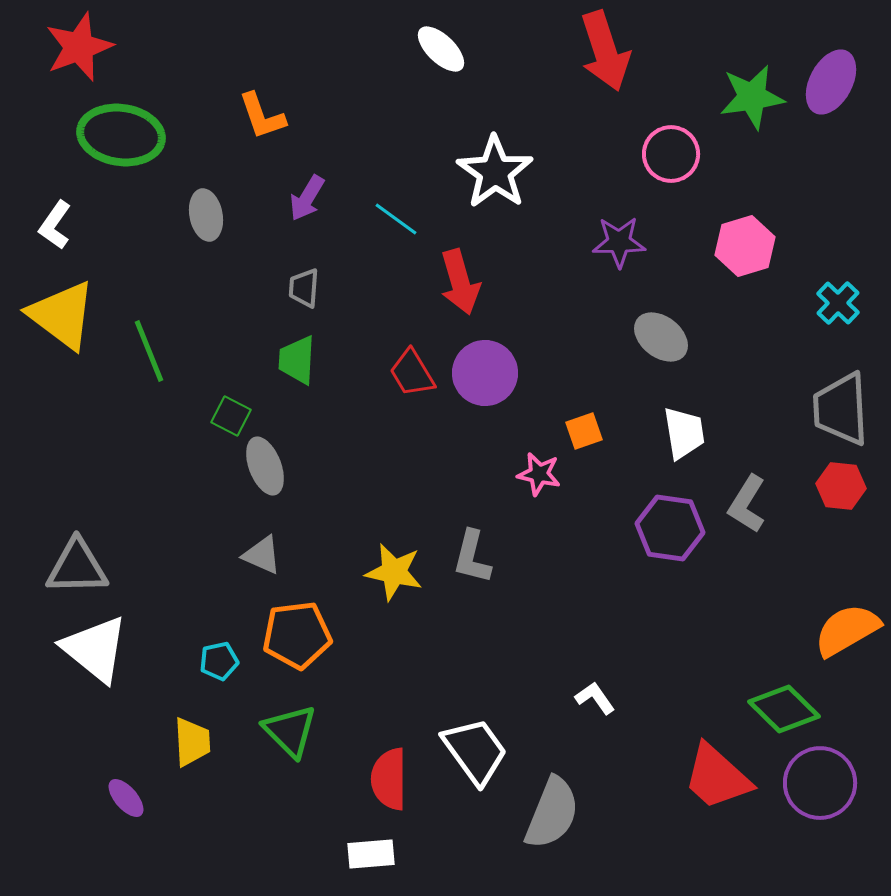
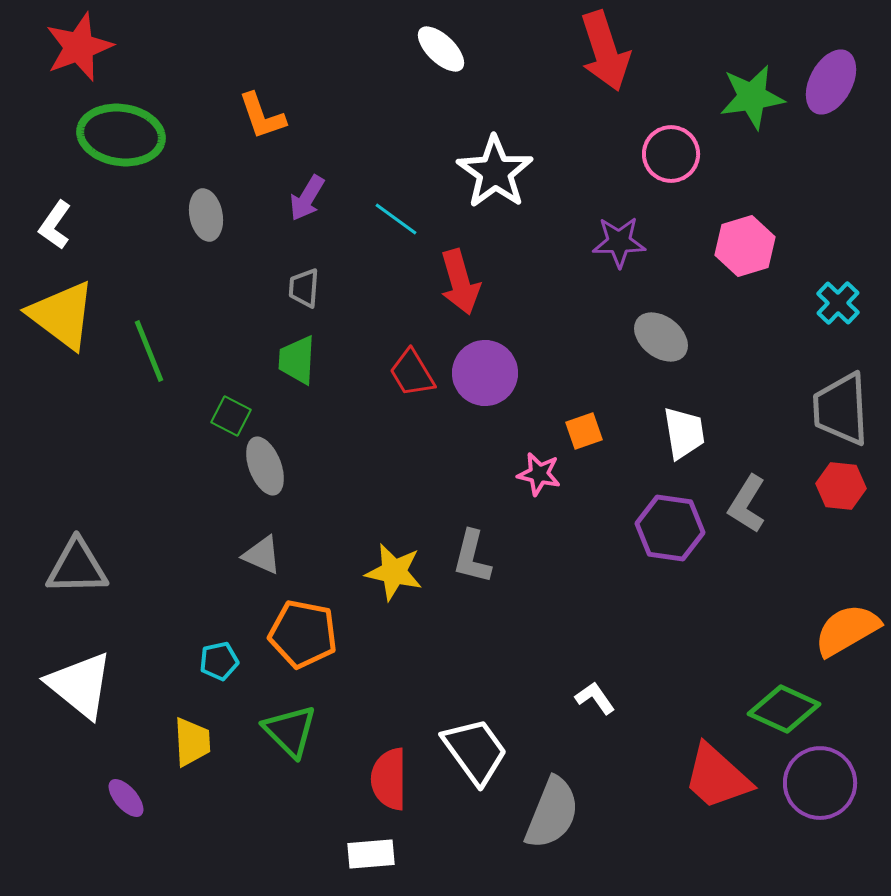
orange pentagon at (297, 635): moved 6 px right, 1 px up; rotated 18 degrees clockwise
white triangle at (95, 649): moved 15 px left, 36 px down
green diamond at (784, 709): rotated 20 degrees counterclockwise
